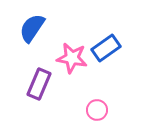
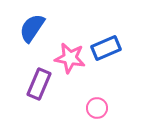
blue rectangle: rotated 12 degrees clockwise
pink star: moved 2 px left
pink circle: moved 2 px up
